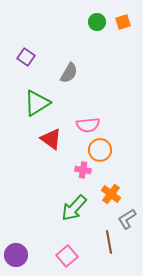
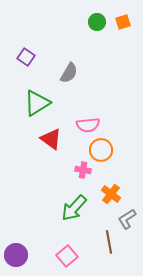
orange circle: moved 1 px right
